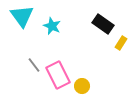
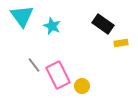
yellow rectangle: rotated 48 degrees clockwise
